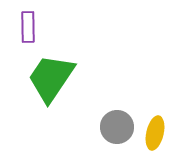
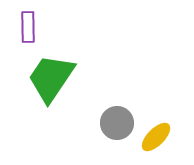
gray circle: moved 4 px up
yellow ellipse: moved 1 px right, 4 px down; rotated 32 degrees clockwise
